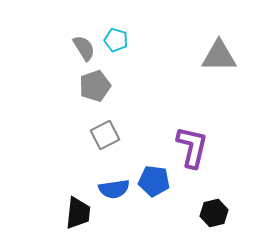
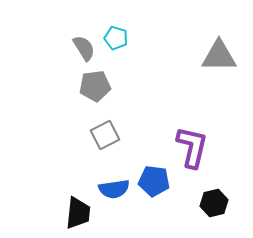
cyan pentagon: moved 2 px up
gray pentagon: rotated 12 degrees clockwise
black hexagon: moved 10 px up
